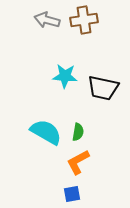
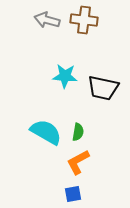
brown cross: rotated 16 degrees clockwise
blue square: moved 1 px right
